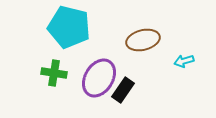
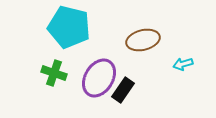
cyan arrow: moved 1 px left, 3 px down
green cross: rotated 10 degrees clockwise
